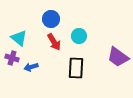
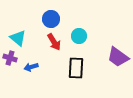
cyan triangle: moved 1 px left
purple cross: moved 2 px left
